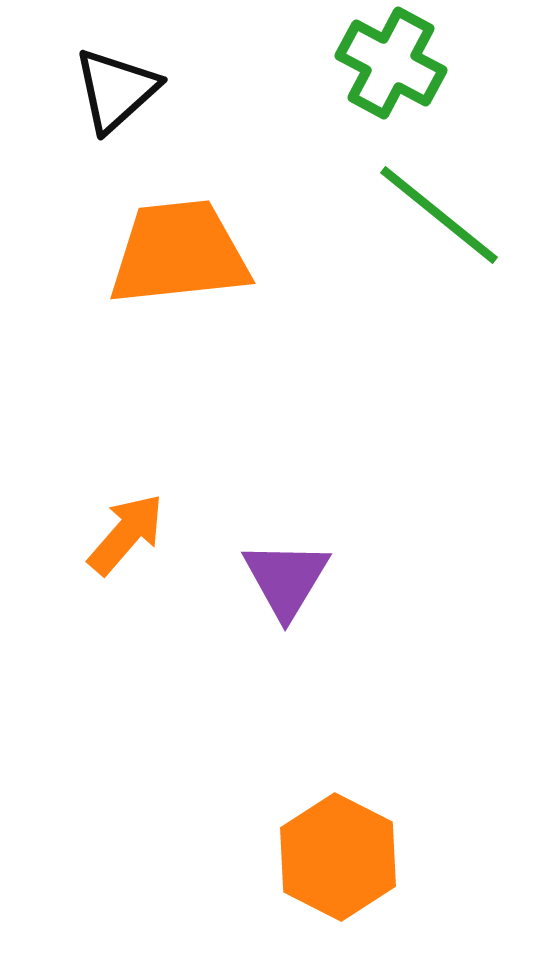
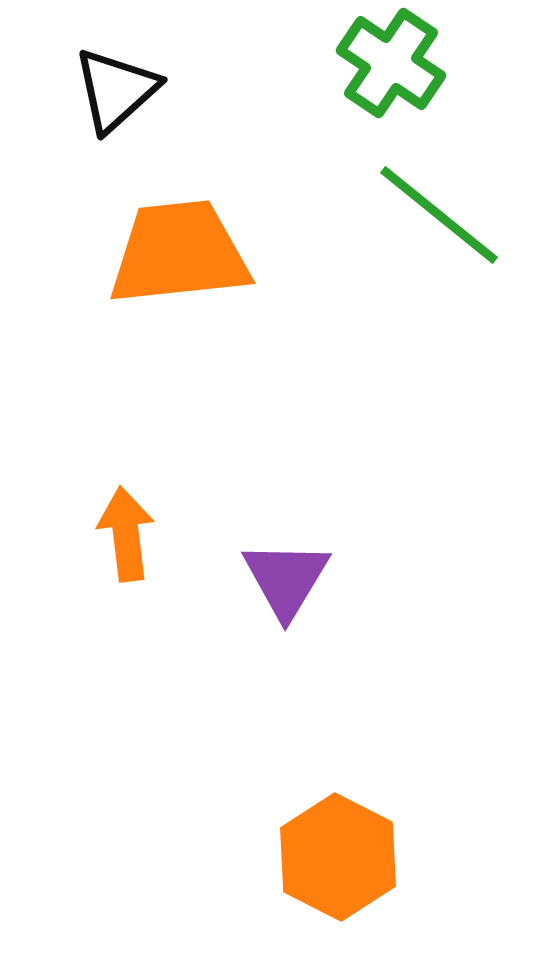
green cross: rotated 6 degrees clockwise
orange arrow: rotated 48 degrees counterclockwise
